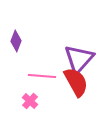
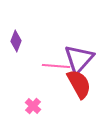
pink line: moved 14 px right, 10 px up
red semicircle: moved 3 px right, 2 px down
pink cross: moved 3 px right, 5 px down
